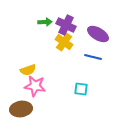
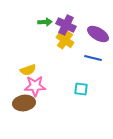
yellow cross: moved 1 px right, 2 px up
blue line: moved 1 px down
pink star: rotated 10 degrees counterclockwise
brown ellipse: moved 3 px right, 6 px up
